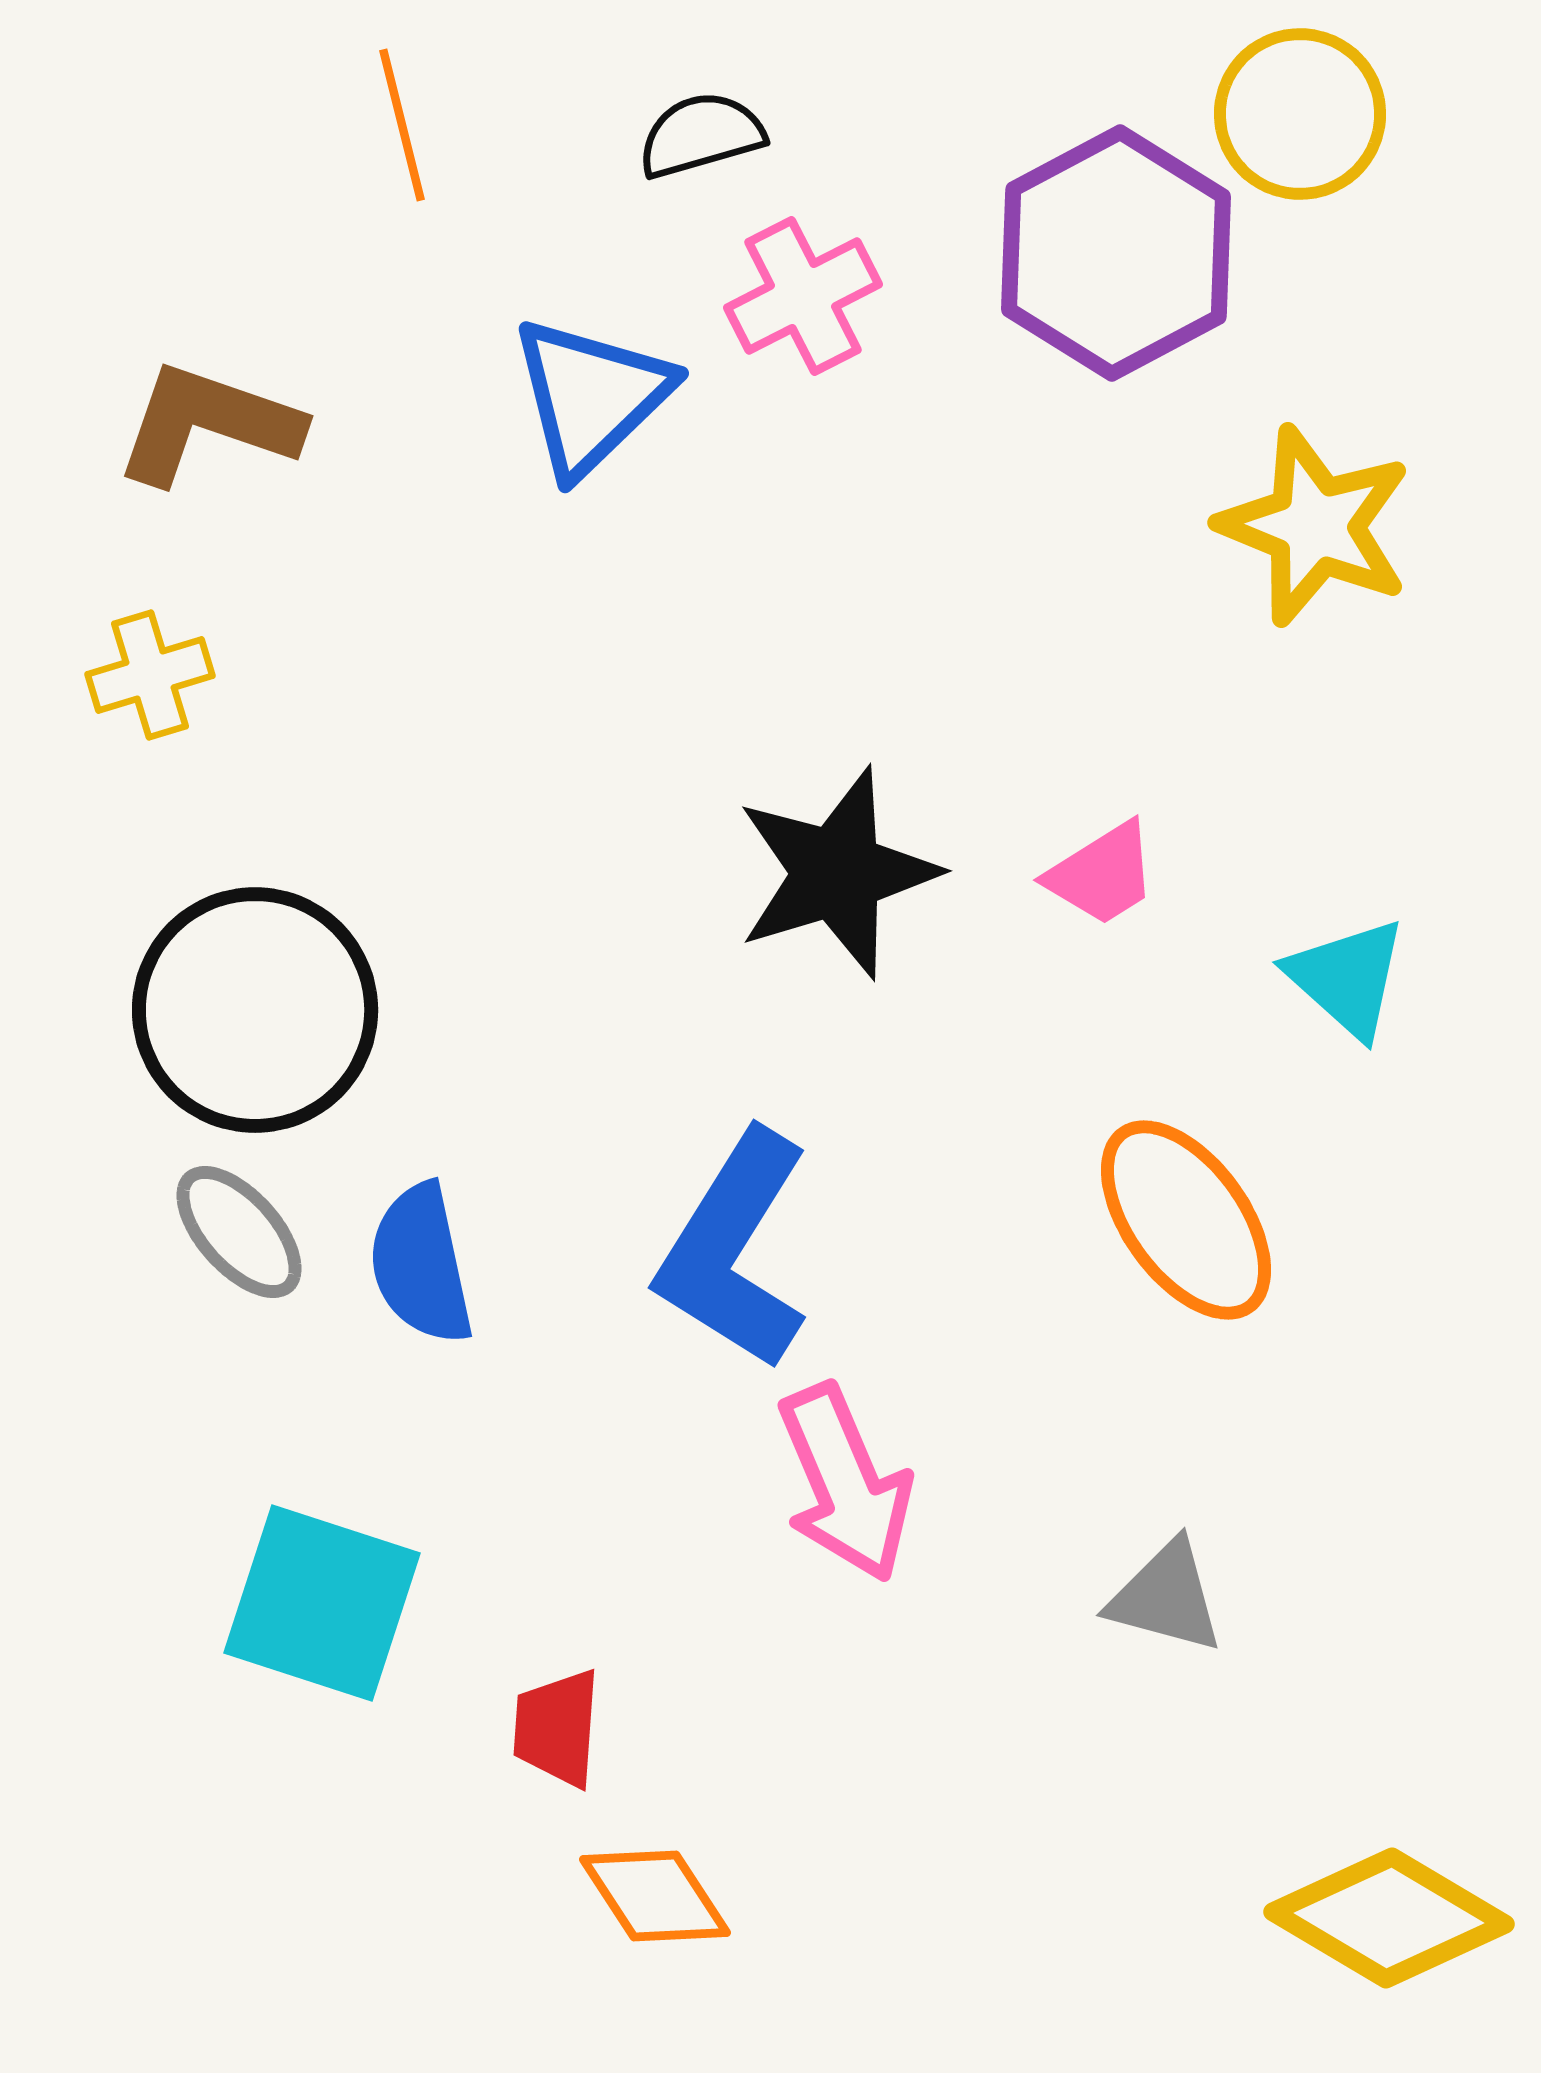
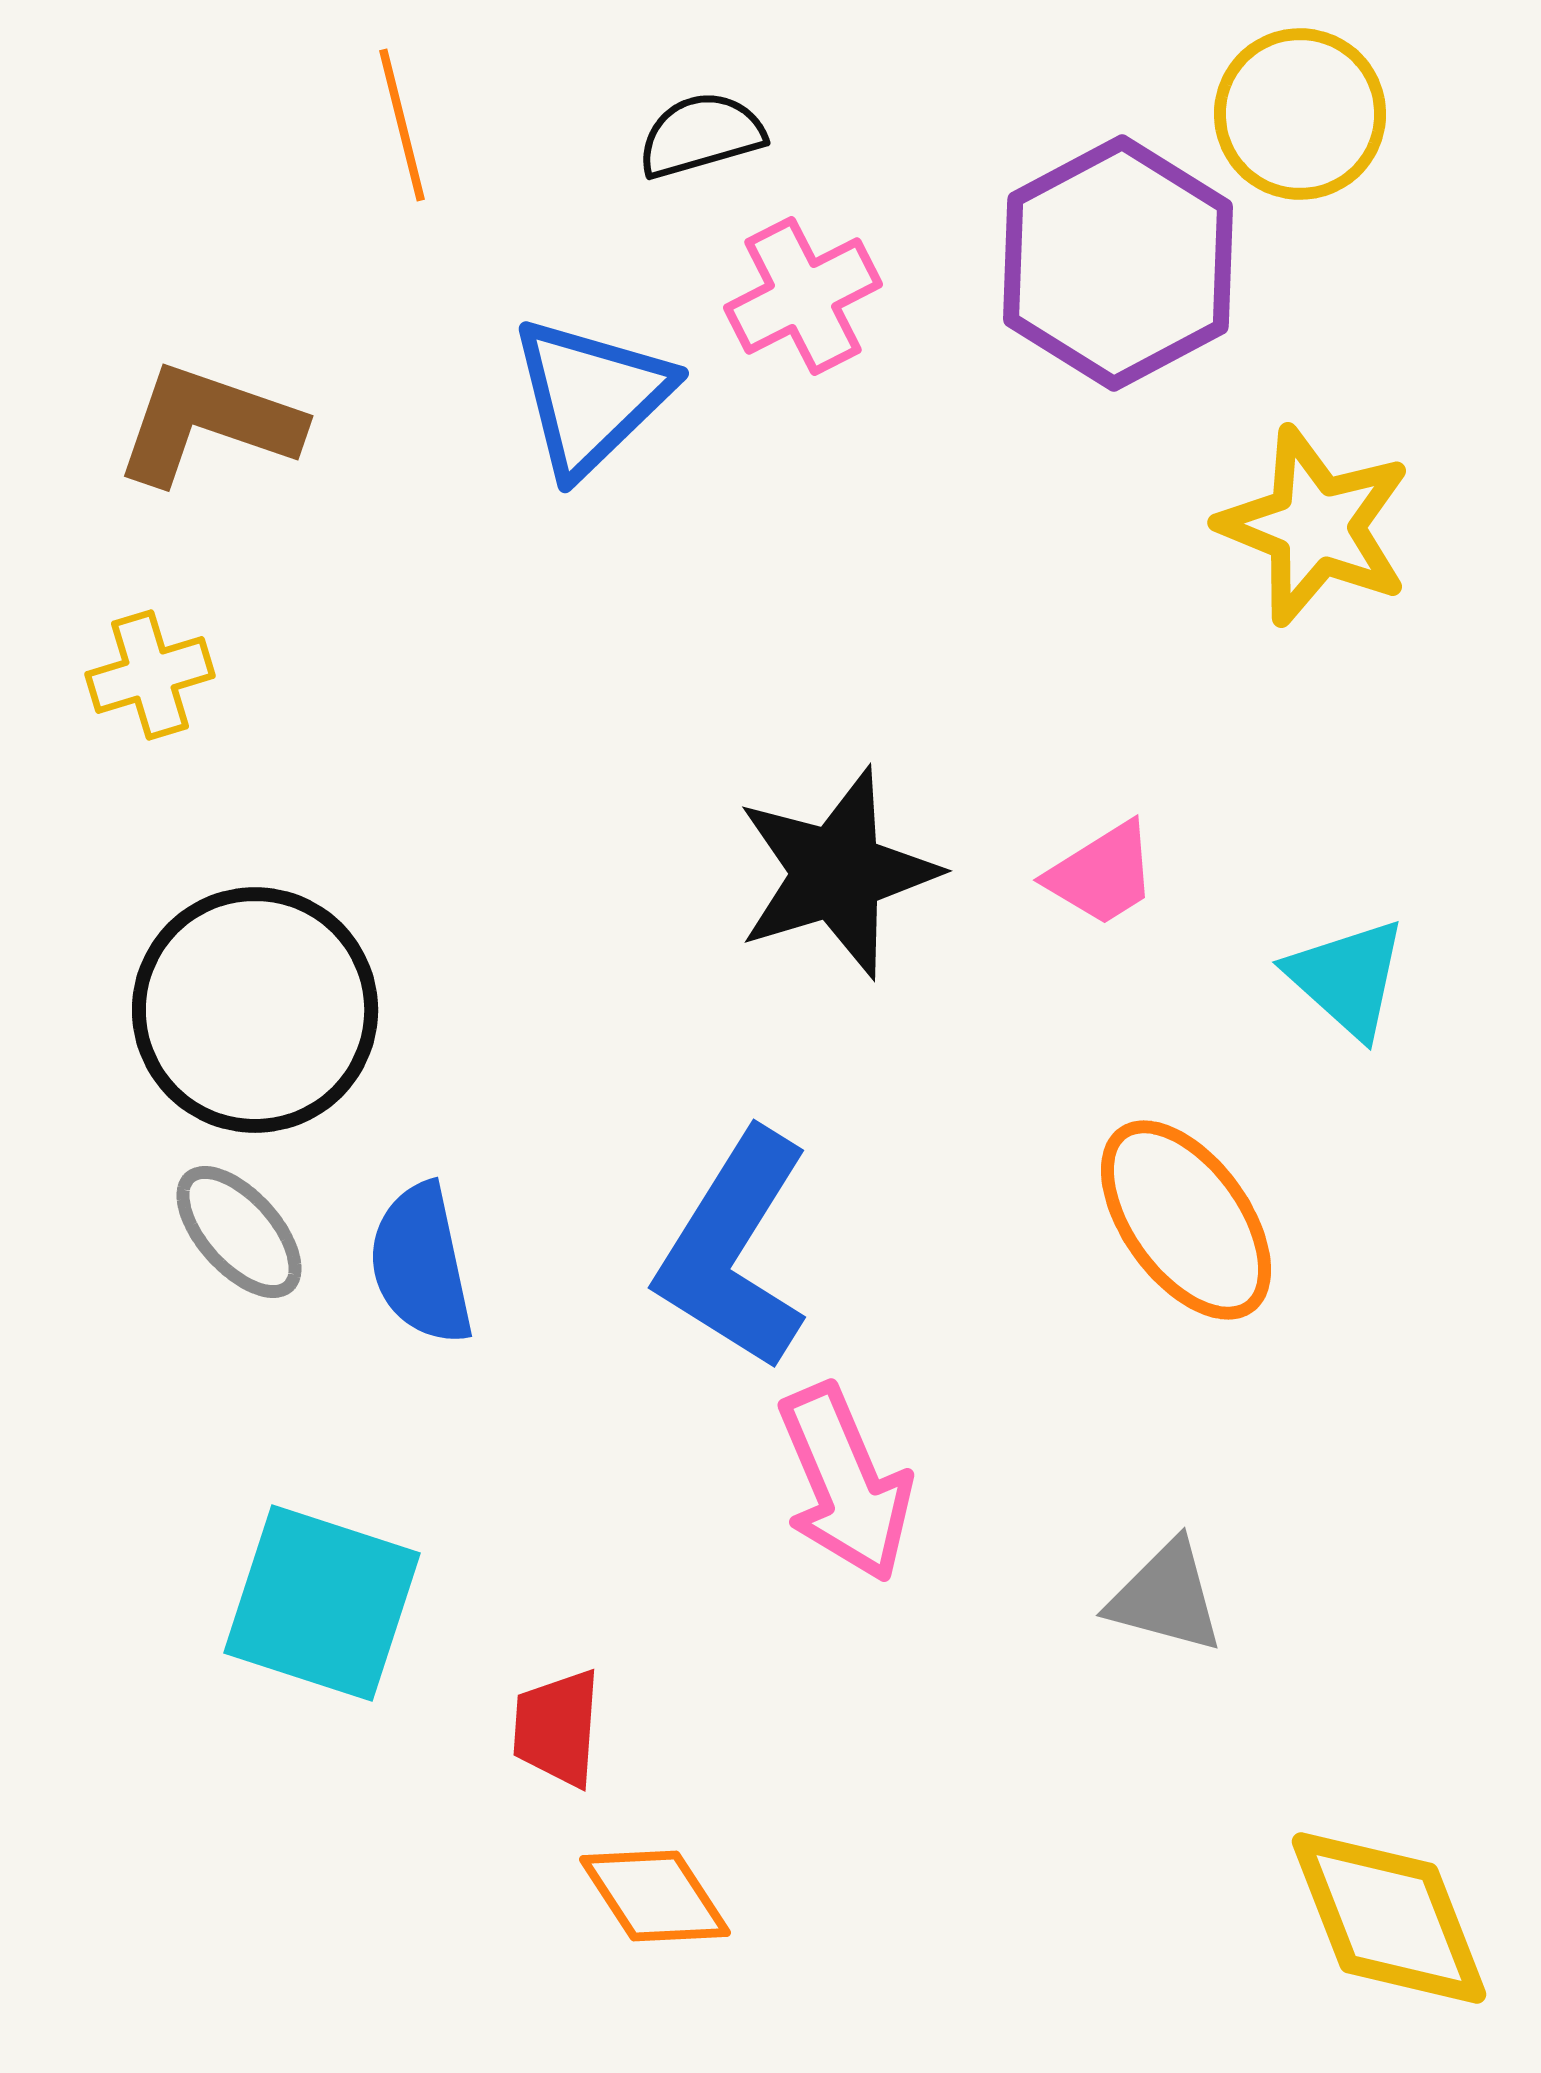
purple hexagon: moved 2 px right, 10 px down
yellow diamond: rotated 38 degrees clockwise
